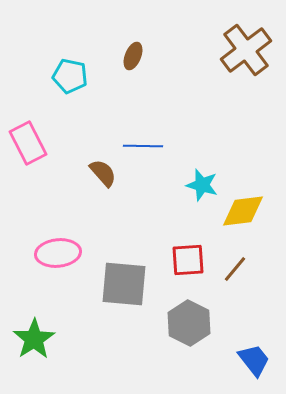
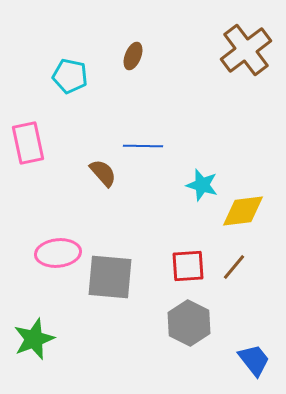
pink rectangle: rotated 15 degrees clockwise
red square: moved 6 px down
brown line: moved 1 px left, 2 px up
gray square: moved 14 px left, 7 px up
green star: rotated 12 degrees clockwise
